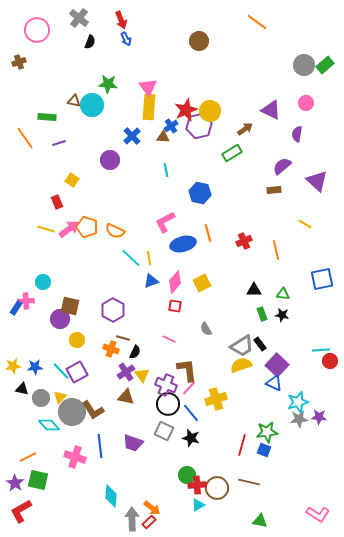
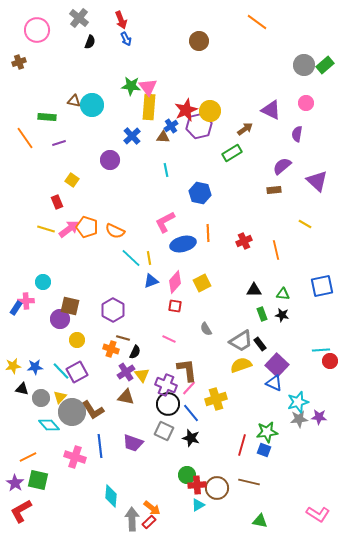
green star at (108, 84): moved 23 px right, 2 px down
orange line at (208, 233): rotated 12 degrees clockwise
blue square at (322, 279): moved 7 px down
gray trapezoid at (242, 346): moved 1 px left, 5 px up
